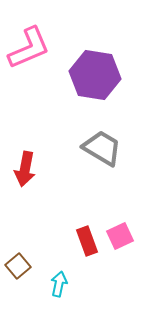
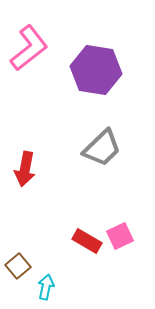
pink L-shape: rotated 15 degrees counterclockwise
purple hexagon: moved 1 px right, 5 px up
gray trapezoid: rotated 105 degrees clockwise
red rectangle: rotated 40 degrees counterclockwise
cyan arrow: moved 13 px left, 3 px down
